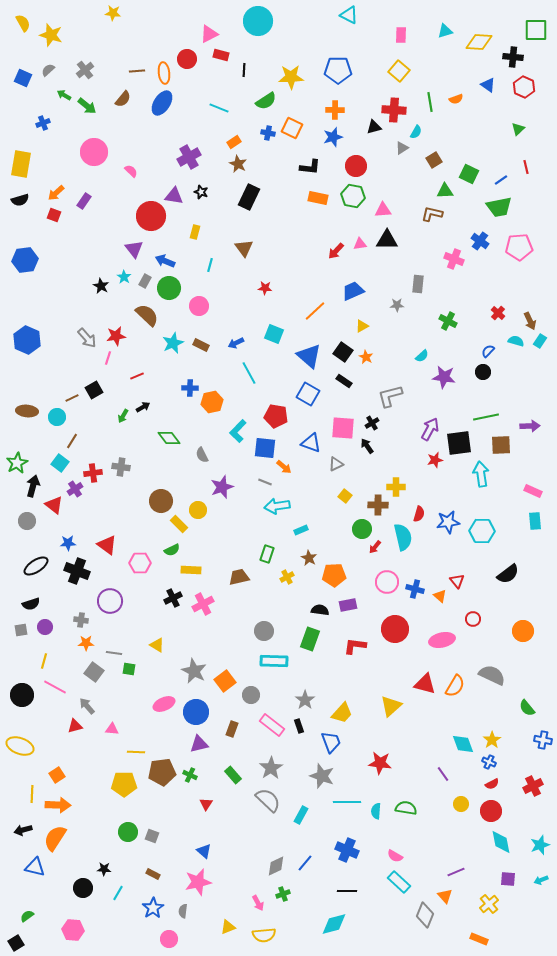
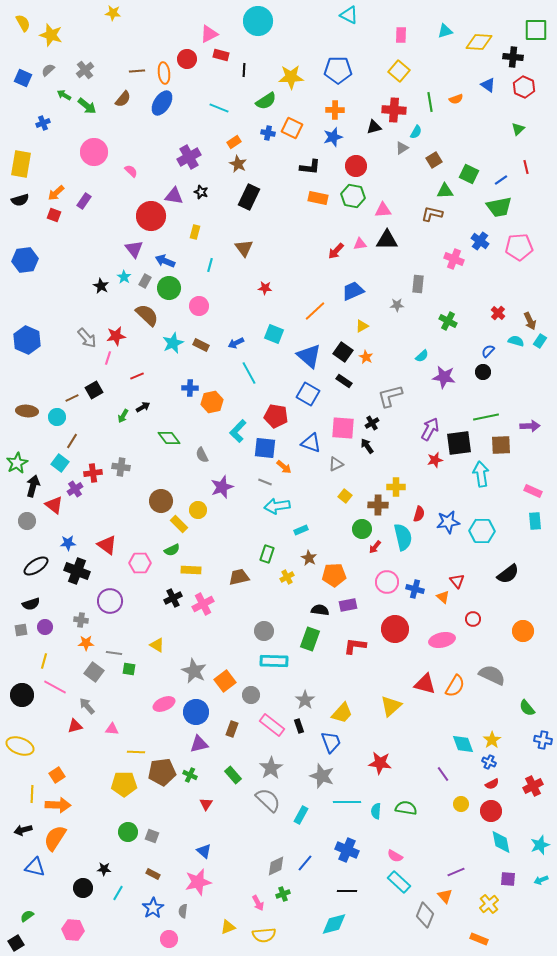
orange triangle at (440, 596): moved 3 px right, 1 px down
